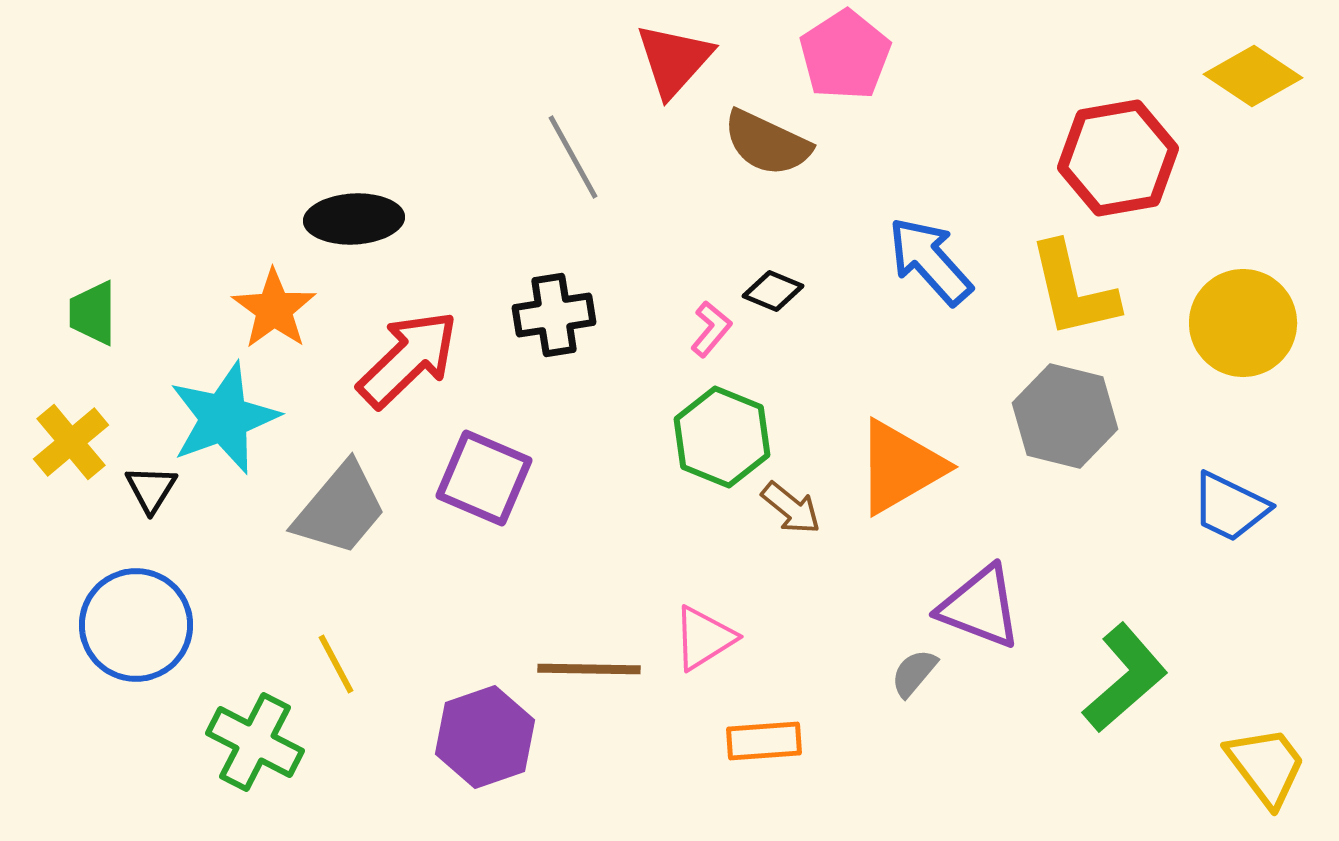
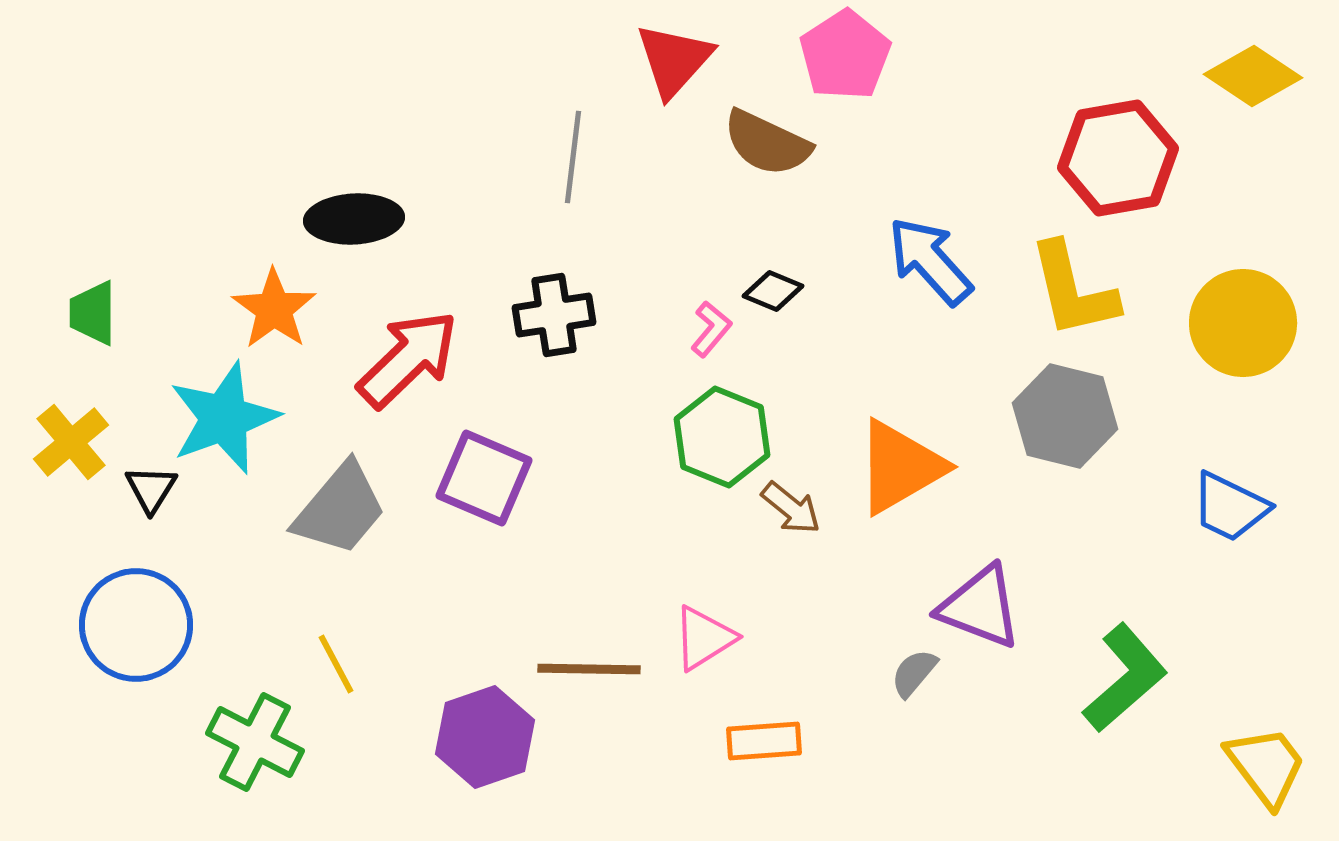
gray line: rotated 36 degrees clockwise
